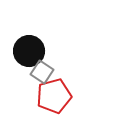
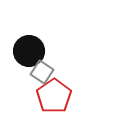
red pentagon: rotated 20 degrees counterclockwise
